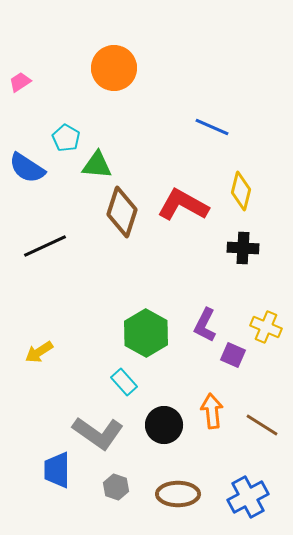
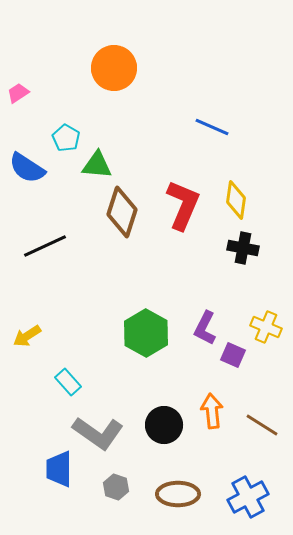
pink trapezoid: moved 2 px left, 11 px down
yellow diamond: moved 5 px left, 9 px down; rotated 6 degrees counterclockwise
red L-shape: rotated 84 degrees clockwise
black cross: rotated 8 degrees clockwise
purple L-shape: moved 3 px down
yellow arrow: moved 12 px left, 16 px up
cyan rectangle: moved 56 px left
blue trapezoid: moved 2 px right, 1 px up
